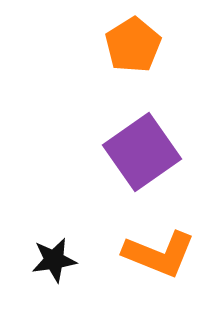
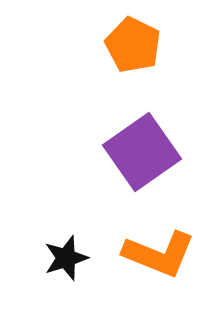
orange pentagon: rotated 14 degrees counterclockwise
black star: moved 12 px right, 2 px up; rotated 9 degrees counterclockwise
